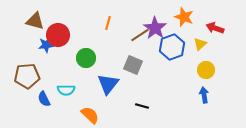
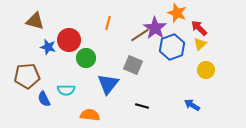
orange star: moved 7 px left, 4 px up
red arrow: moved 16 px left; rotated 24 degrees clockwise
red circle: moved 11 px right, 5 px down
blue star: moved 2 px right, 2 px down; rotated 21 degrees clockwise
blue arrow: moved 12 px left, 10 px down; rotated 49 degrees counterclockwise
orange semicircle: rotated 36 degrees counterclockwise
